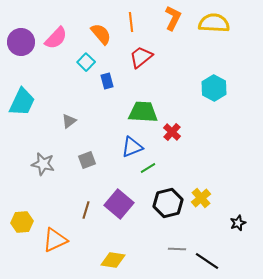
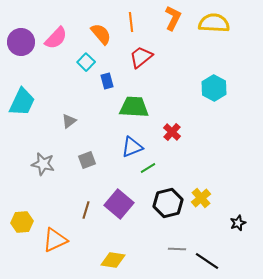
green trapezoid: moved 9 px left, 5 px up
